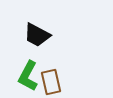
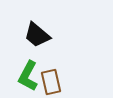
black trapezoid: rotated 12 degrees clockwise
